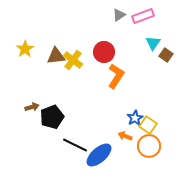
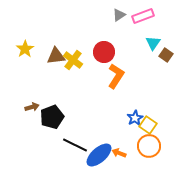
orange arrow: moved 6 px left, 17 px down
